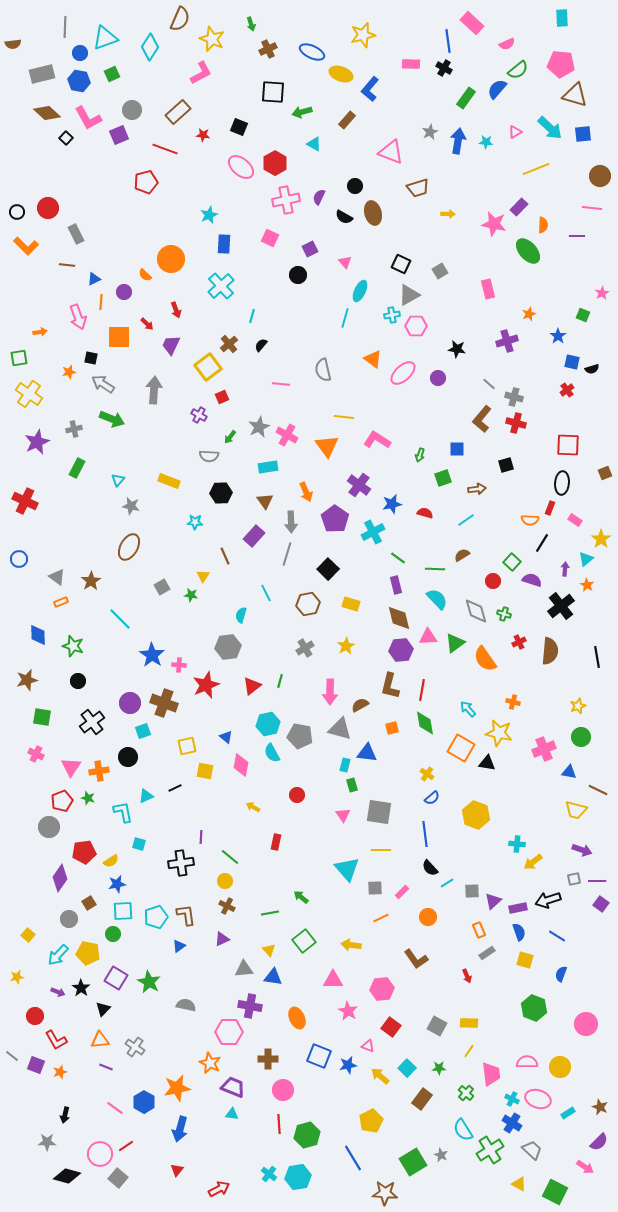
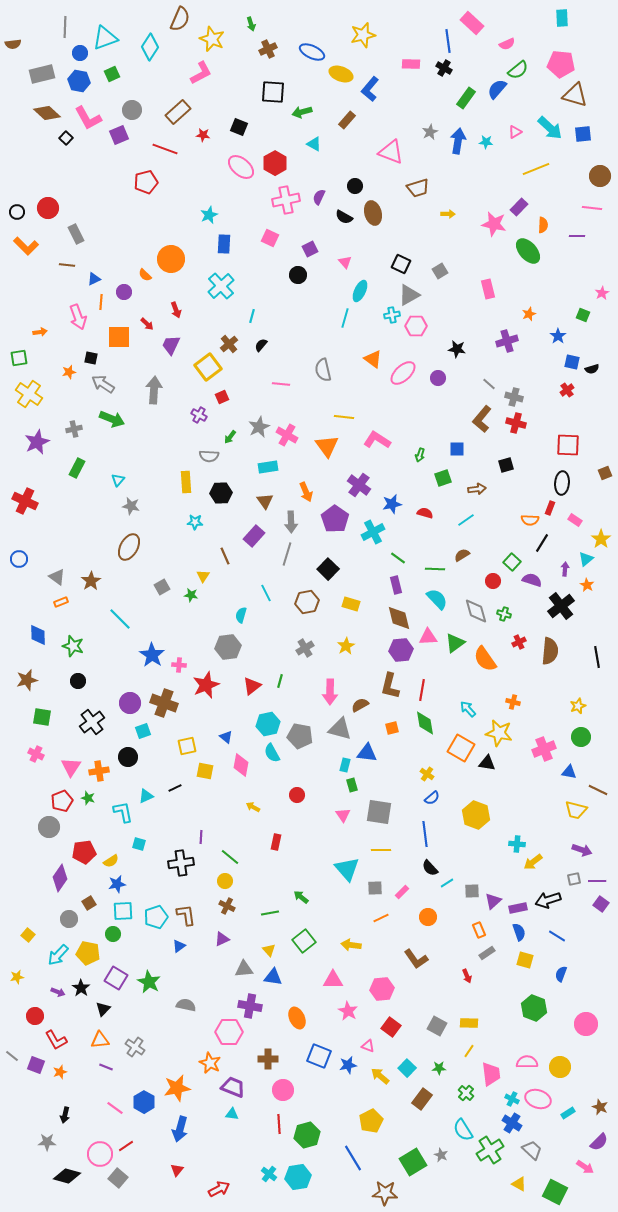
yellow rectangle at (169, 481): moved 17 px right, 1 px down; rotated 65 degrees clockwise
brown hexagon at (308, 604): moved 1 px left, 2 px up
